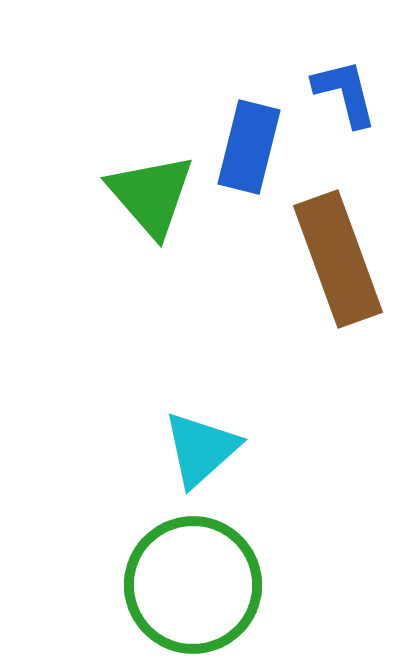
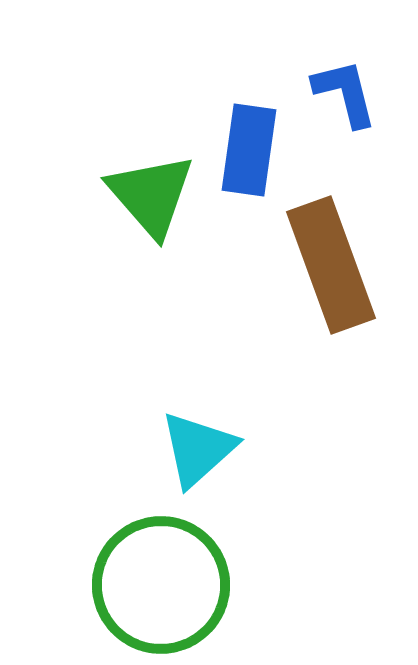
blue rectangle: moved 3 px down; rotated 6 degrees counterclockwise
brown rectangle: moved 7 px left, 6 px down
cyan triangle: moved 3 px left
green circle: moved 32 px left
